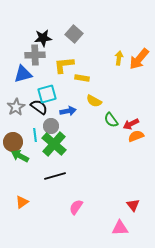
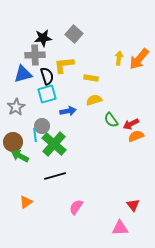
yellow rectangle: moved 9 px right
yellow semicircle: moved 1 px up; rotated 133 degrees clockwise
black semicircle: moved 8 px right, 31 px up; rotated 36 degrees clockwise
gray circle: moved 9 px left
orange triangle: moved 4 px right
